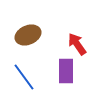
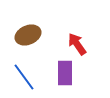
purple rectangle: moved 1 px left, 2 px down
